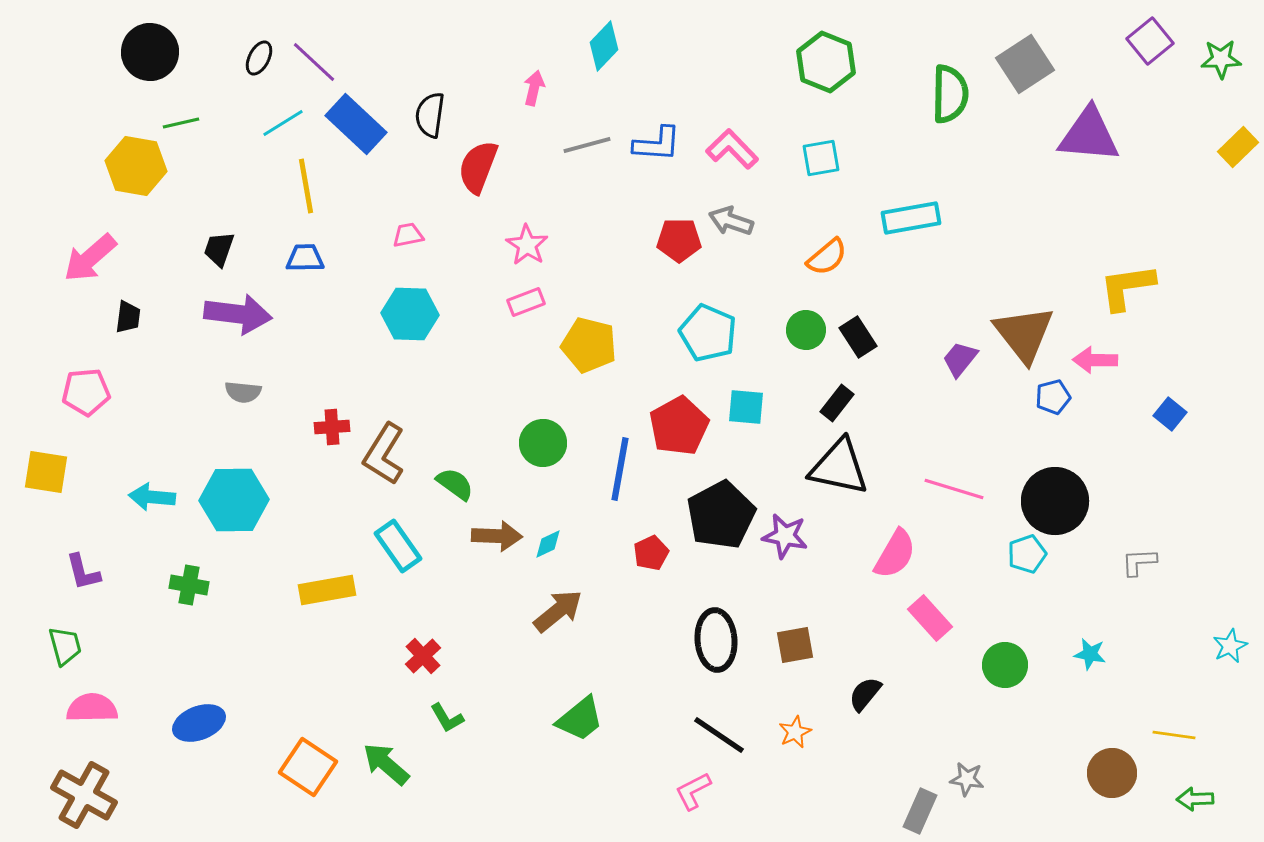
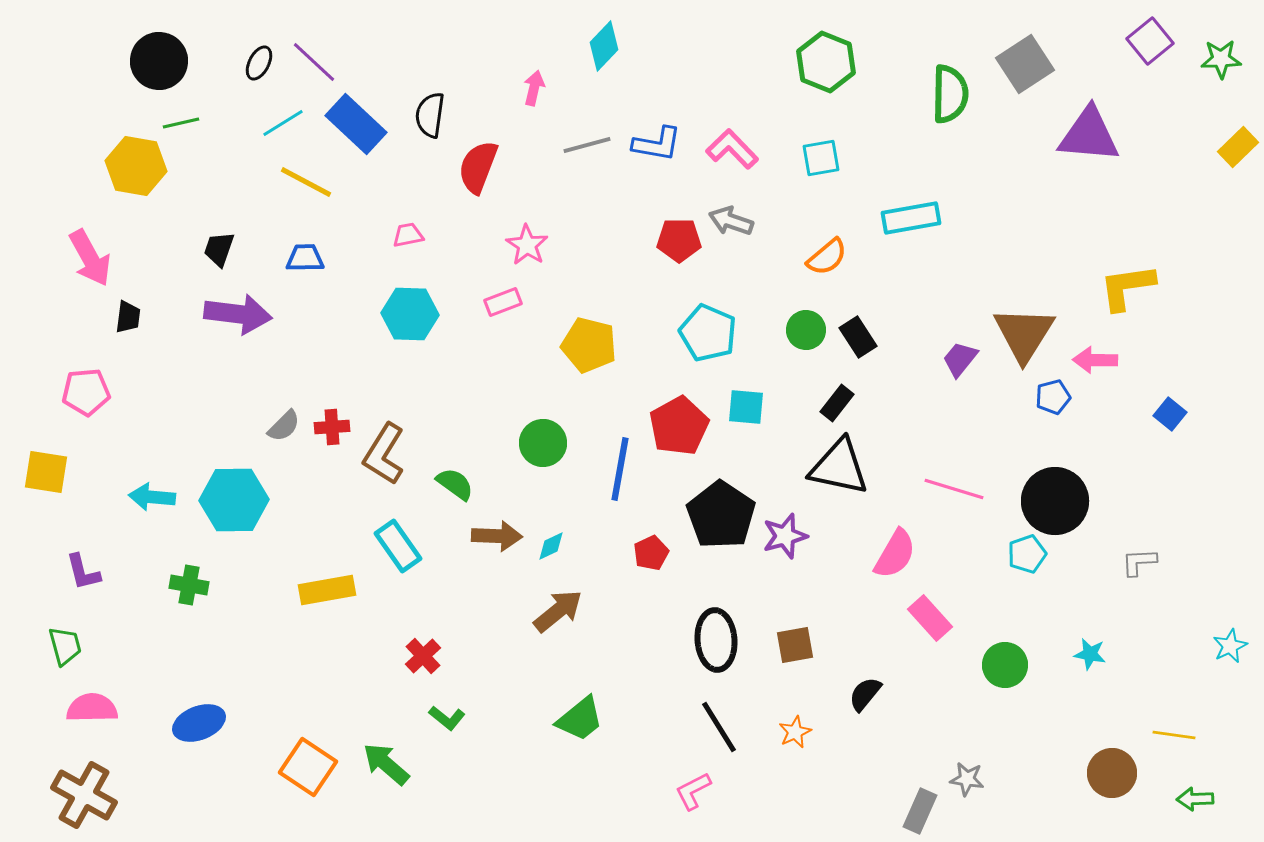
black circle at (150, 52): moved 9 px right, 9 px down
black ellipse at (259, 58): moved 5 px down
blue L-shape at (657, 144): rotated 6 degrees clockwise
yellow line at (306, 186): moved 4 px up; rotated 52 degrees counterclockwise
pink arrow at (90, 258): rotated 78 degrees counterclockwise
pink rectangle at (526, 302): moved 23 px left
brown triangle at (1024, 334): rotated 10 degrees clockwise
gray semicircle at (243, 392): moved 41 px right, 34 px down; rotated 51 degrees counterclockwise
black pentagon at (721, 515): rotated 10 degrees counterclockwise
purple star at (785, 536): rotated 27 degrees counterclockwise
cyan diamond at (548, 544): moved 3 px right, 2 px down
green L-shape at (447, 718): rotated 21 degrees counterclockwise
black line at (719, 735): moved 8 px up; rotated 24 degrees clockwise
